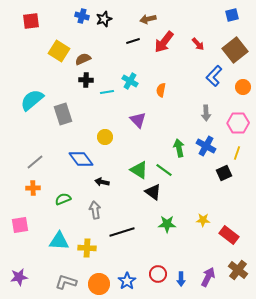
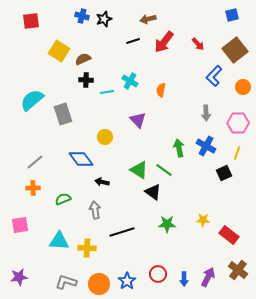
blue arrow at (181, 279): moved 3 px right
